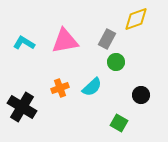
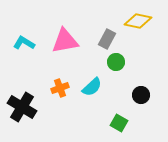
yellow diamond: moved 2 px right, 2 px down; rotated 32 degrees clockwise
